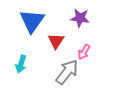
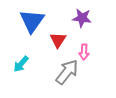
purple star: moved 2 px right
red triangle: moved 2 px right, 1 px up
pink arrow: rotated 28 degrees counterclockwise
cyan arrow: rotated 24 degrees clockwise
